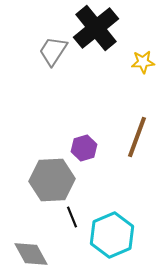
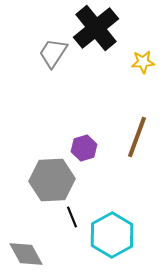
gray trapezoid: moved 2 px down
cyan hexagon: rotated 6 degrees counterclockwise
gray diamond: moved 5 px left
